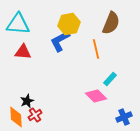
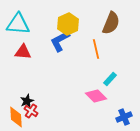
yellow hexagon: moved 1 px left; rotated 15 degrees counterclockwise
red cross: moved 4 px left, 4 px up; rotated 24 degrees counterclockwise
